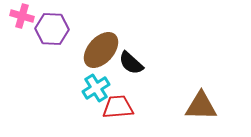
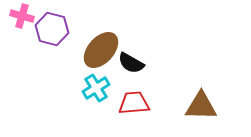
purple hexagon: rotated 12 degrees clockwise
black semicircle: rotated 12 degrees counterclockwise
red trapezoid: moved 16 px right, 4 px up
